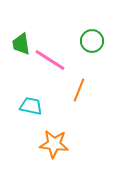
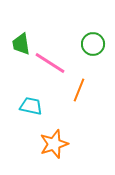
green circle: moved 1 px right, 3 px down
pink line: moved 3 px down
orange star: rotated 24 degrees counterclockwise
